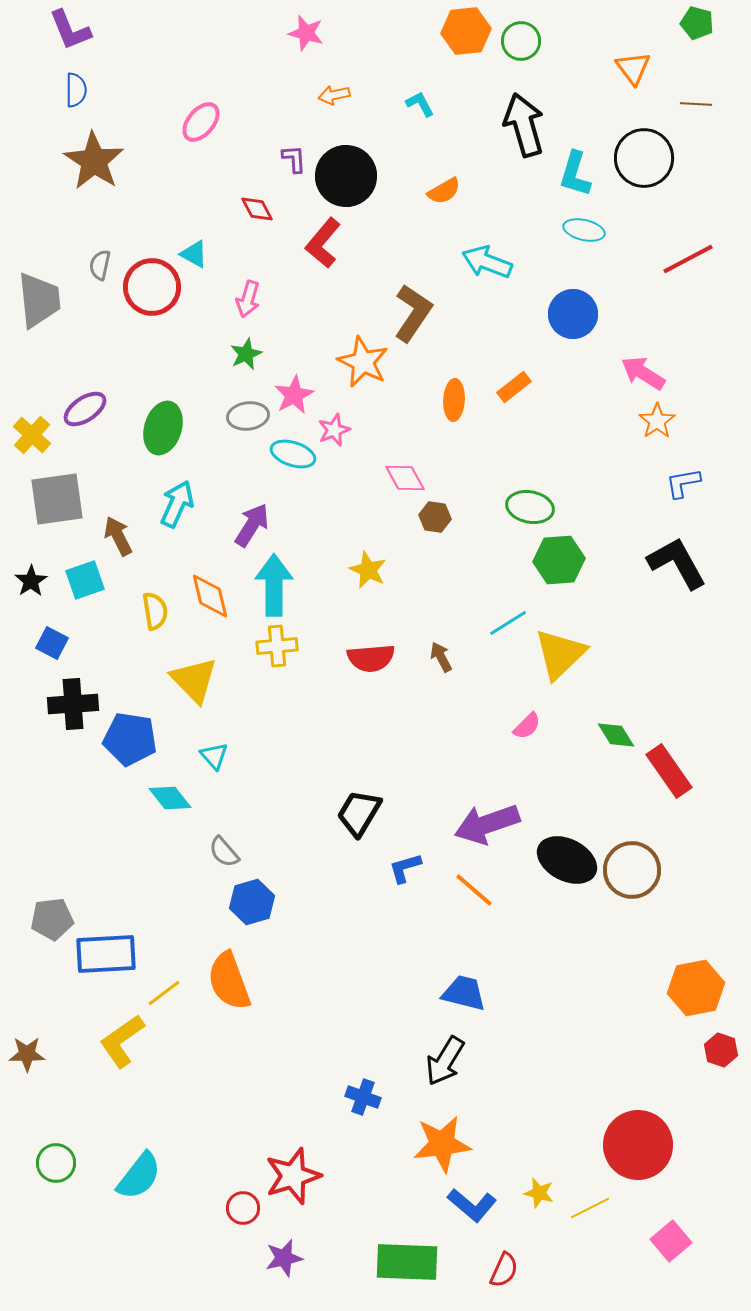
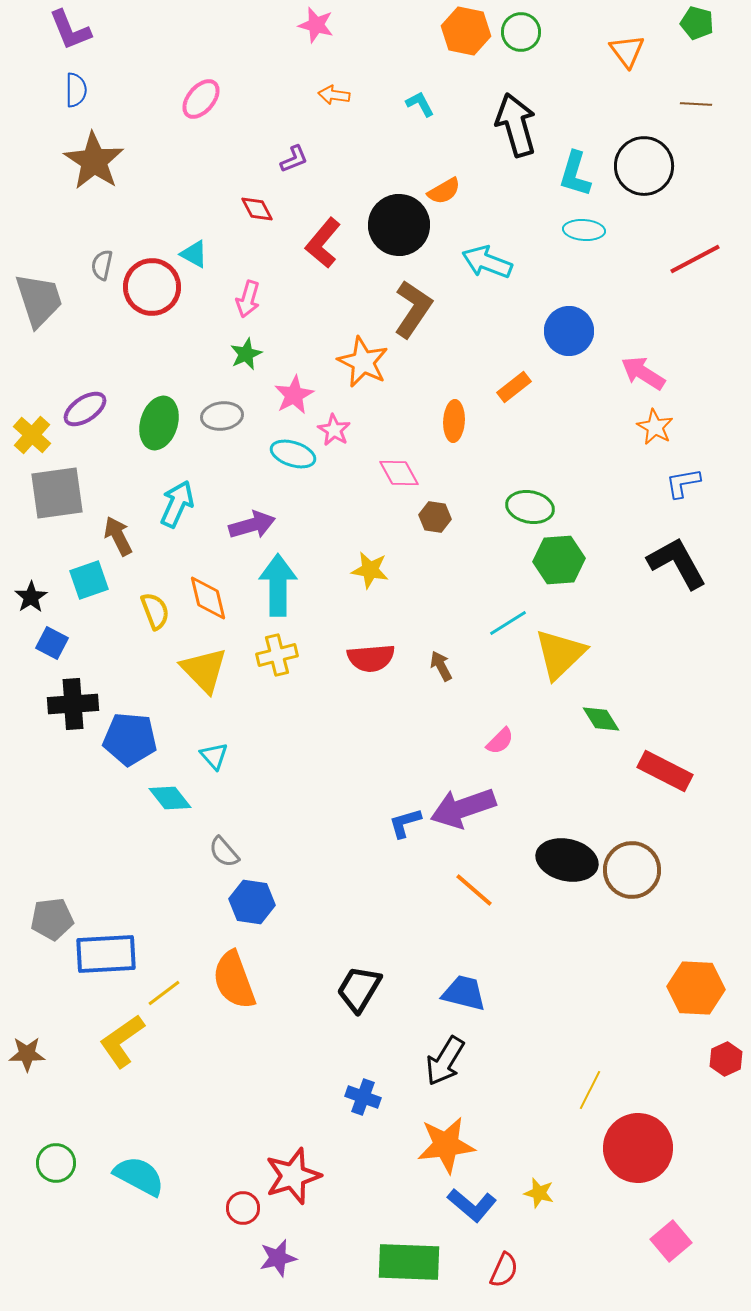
orange hexagon at (466, 31): rotated 18 degrees clockwise
pink star at (306, 33): moved 10 px right, 8 px up
green circle at (521, 41): moved 9 px up
orange triangle at (633, 68): moved 6 px left, 17 px up
orange arrow at (334, 95): rotated 20 degrees clockwise
pink ellipse at (201, 122): moved 23 px up
black arrow at (524, 125): moved 8 px left
black circle at (644, 158): moved 8 px down
purple L-shape at (294, 159): rotated 72 degrees clockwise
black circle at (346, 176): moved 53 px right, 49 px down
cyan ellipse at (584, 230): rotated 9 degrees counterclockwise
red line at (688, 259): moved 7 px right
gray semicircle at (100, 265): moved 2 px right
gray trapezoid at (39, 300): rotated 12 degrees counterclockwise
brown L-shape at (413, 313): moved 4 px up
blue circle at (573, 314): moved 4 px left, 17 px down
orange ellipse at (454, 400): moved 21 px down
gray ellipse at (248, 416): moved 26 px left
orange star at (657, 421): moved 2 px left, 6 px down; rotated 9 degrees counterclockwise
green ellipse at (163, 428): moved 4 px left, 5 px up
pink star at (334, 430): rotated 20 degrees counterclockwise
pink diamond at (405, 478): moved 6 px left, 5 px up
gray square at (57, 499): moved 6 px up
purple arrow at (252, 525): rotated 42 degrees clockwise
yellow star at (368, 570): moved 2 px right; rotated 15 degrees counterclockwise
cyan square at (85, 580): moved 4 px right
black star at (31, 581): moved 16 px down
cyan arrow at (274, 585): moved 4 px right
orange diamond at (210, 596): moved 2 px left, 2 px down
yellow semicircle at (155, 611): rotated 12 degrees counterclockwise
yellow cross at (277, 646): moved 9 px down; rotated 9 degrees counterclockwise
brown arrow at (441, 657): moved 9 px down
yellow triangle at (194, 680): moved 10 px right, 10 px up
pink semicircle at (527, 726): moved 27 px left, 15 px down
green diamond at (616, 735): moved 15 px left, 16 px up
blue pentagon at (130, 739): rotated 4 degrees counterclockwise
red rectangle at (669, 771): moved 4 px left; rotated 28 degrees counterclockwise
black trapezoid at (359, 813): moved 176 px down
purple arrow at (487, 824): moved 24 px left, 16 px up
black ellipse at (567, 860): rotated 14 degrees counterclockwise
blue L-shape at (405, 868): moved 45 px up
blue hexagon at (252, 902): rotated 24 degrees clockwise
orange semicircle at (229, 981): moved 5 px right, 1 px up
orange hexagon at (696, 988): rotated 14 degrees clockwise
red hexagon at (721, 1050): moved 5 px right, 9 px down; rotated 16 degrees clockwise
orange star at (442, 1144): moved 4 px right, 1 px down
red circle at (638, 1145): moved 3 px down
cyan semicircle at (139, 1176): rotated 100 degrees counterclockwise
yellow line at (590, 1208): moved 118 px up; rotated 36 degrees counterclockwise
purple star at (284, 1258): moved 6 px left
green rectangle at (407, 1262): moved 2 px right
